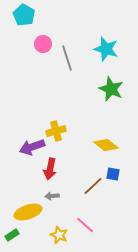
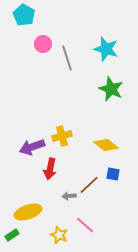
yellow cross: moved 6 px right, 5 px down
brown line: moved 4 px left, 1 px up
gray arrow: moved 17 px right
